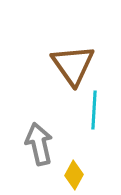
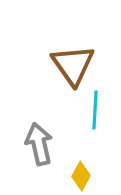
cyan line: moved 1 px right
yellow diamond: moved 7 px right, 1 px down
